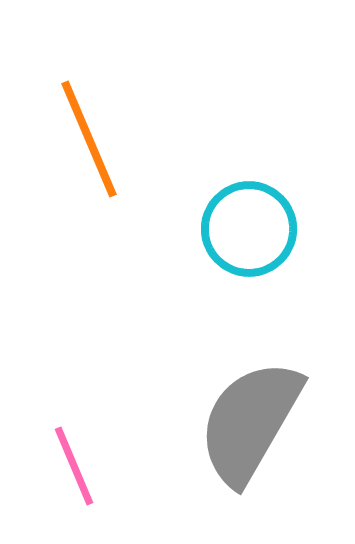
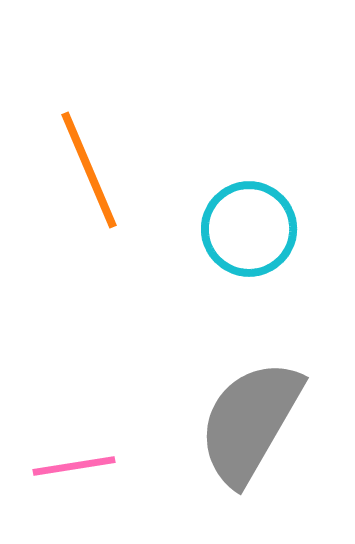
orange line: moved 31 px down
pink line: rotated 76 degrees counterclockwise
